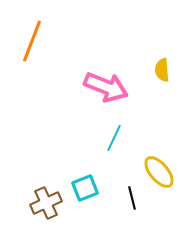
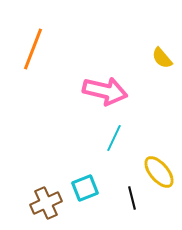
orange line: moved 1 px right, 8 px down
yellow semicircle: moved 12 px up; rotated 35 degrees counterclockwise
pink arrow: moved 1 px left, 4 px down; rotated 9 degrees counterclockwise
